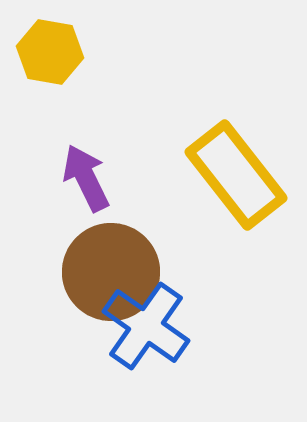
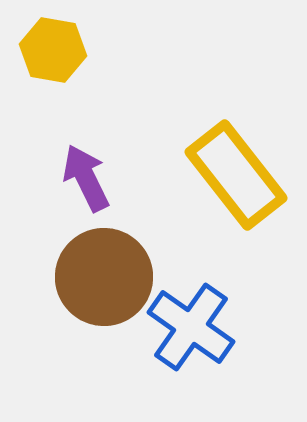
yellow hexagon: moved 3 px right, 2 px up
brown circle: moved 7 px left, 5 px down
blue cross: moved 45 px right, 1 px down
